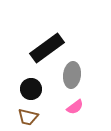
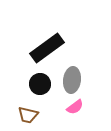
gray ellipse: moved 5 px down
black circle: moved 9 px right, 5 px up
brown trapezoid: moved 2 px up
